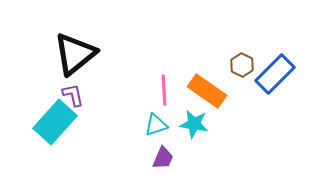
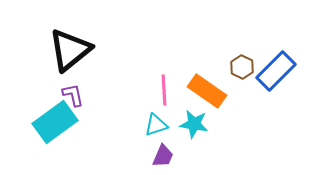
black triangle: moved 5 px left, 4 px up
brown hexagon: moved 2 px down
blue rectangle: moved 1 px right, 3 px up
cyan rectangle: rotated 12 degrees clockwise
purple trapezoid: moved 2 px up
